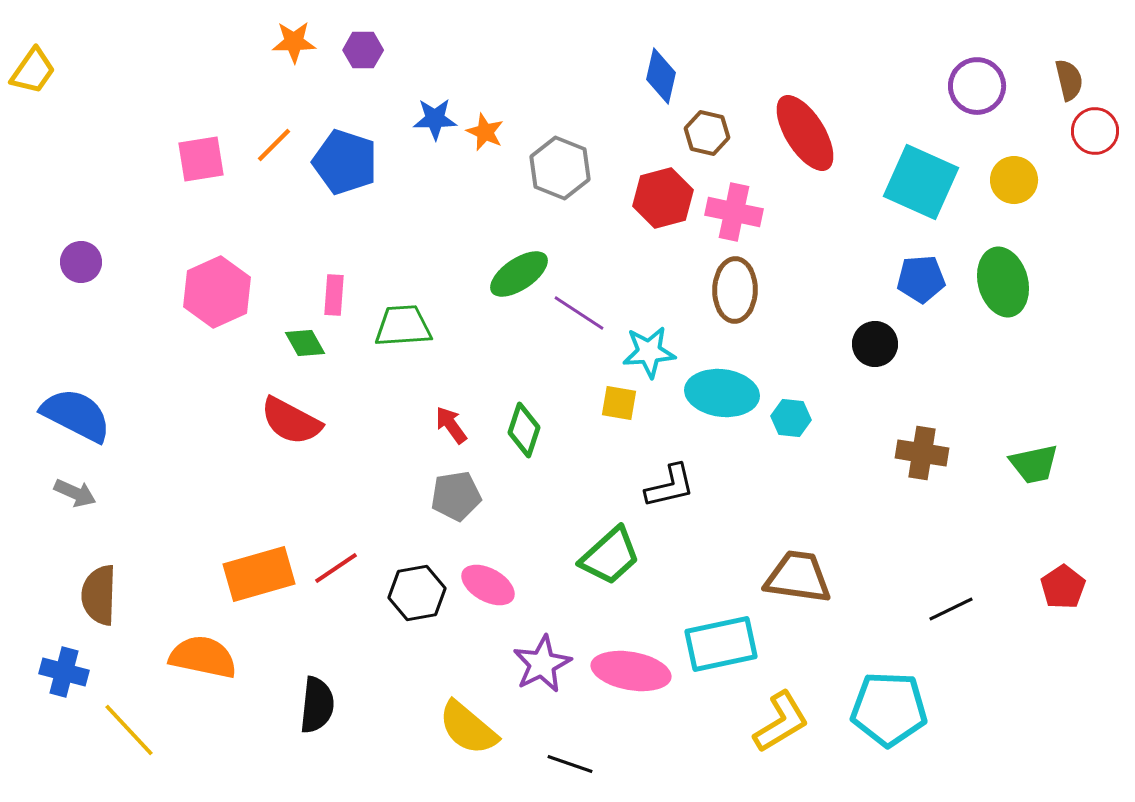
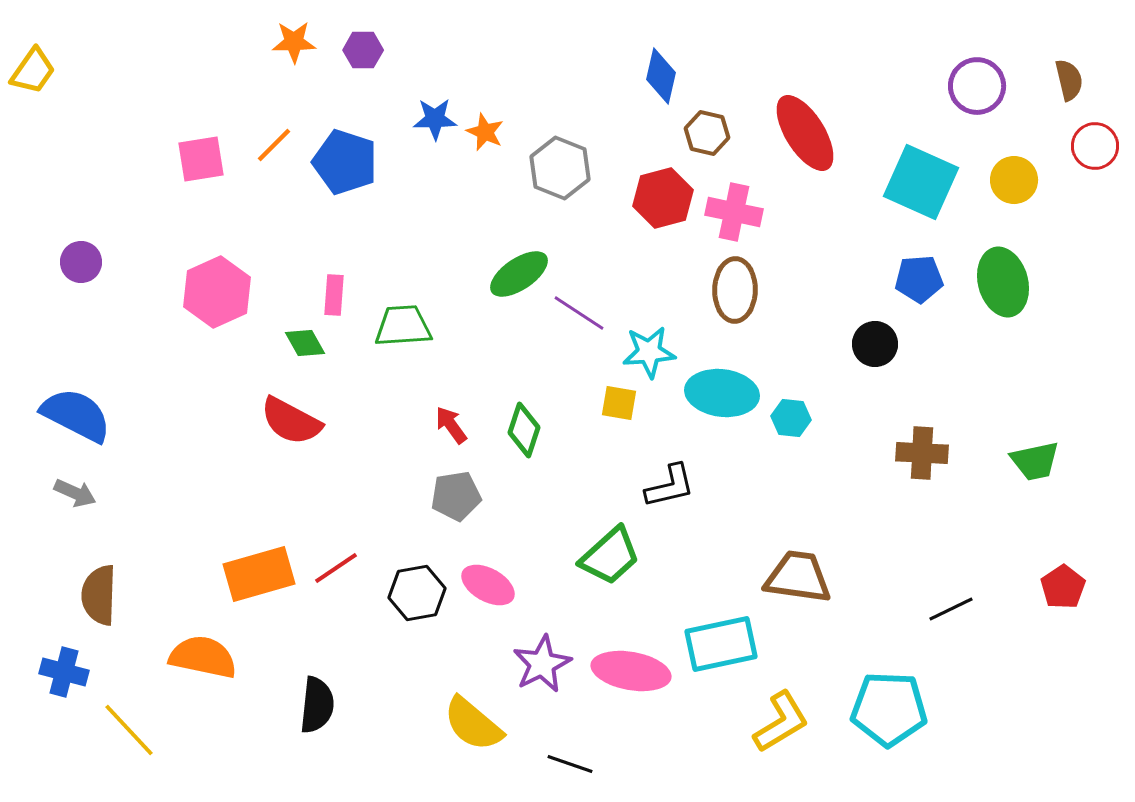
red circle at (1095, 131): moved 15 px down
blue pentagon at (921, 279): moved 2 px left
brown cross at (922, 453): rotated 6 degrees counterclockwise
green trapezoid at (1034, 464): moved 1 px right, 3 px up
yellow semicircle at (468, 728): moved 5 px right, 4 px up
